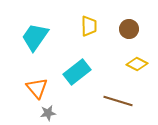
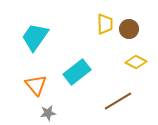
yellow trapezoid: moved 16 px right, 2 px up
yellow diamond: moved 1 px left, 2 px up
orange triangle: moved 1 px left, 3 px up
brown line: rotated 48 degrees counterclockwise
